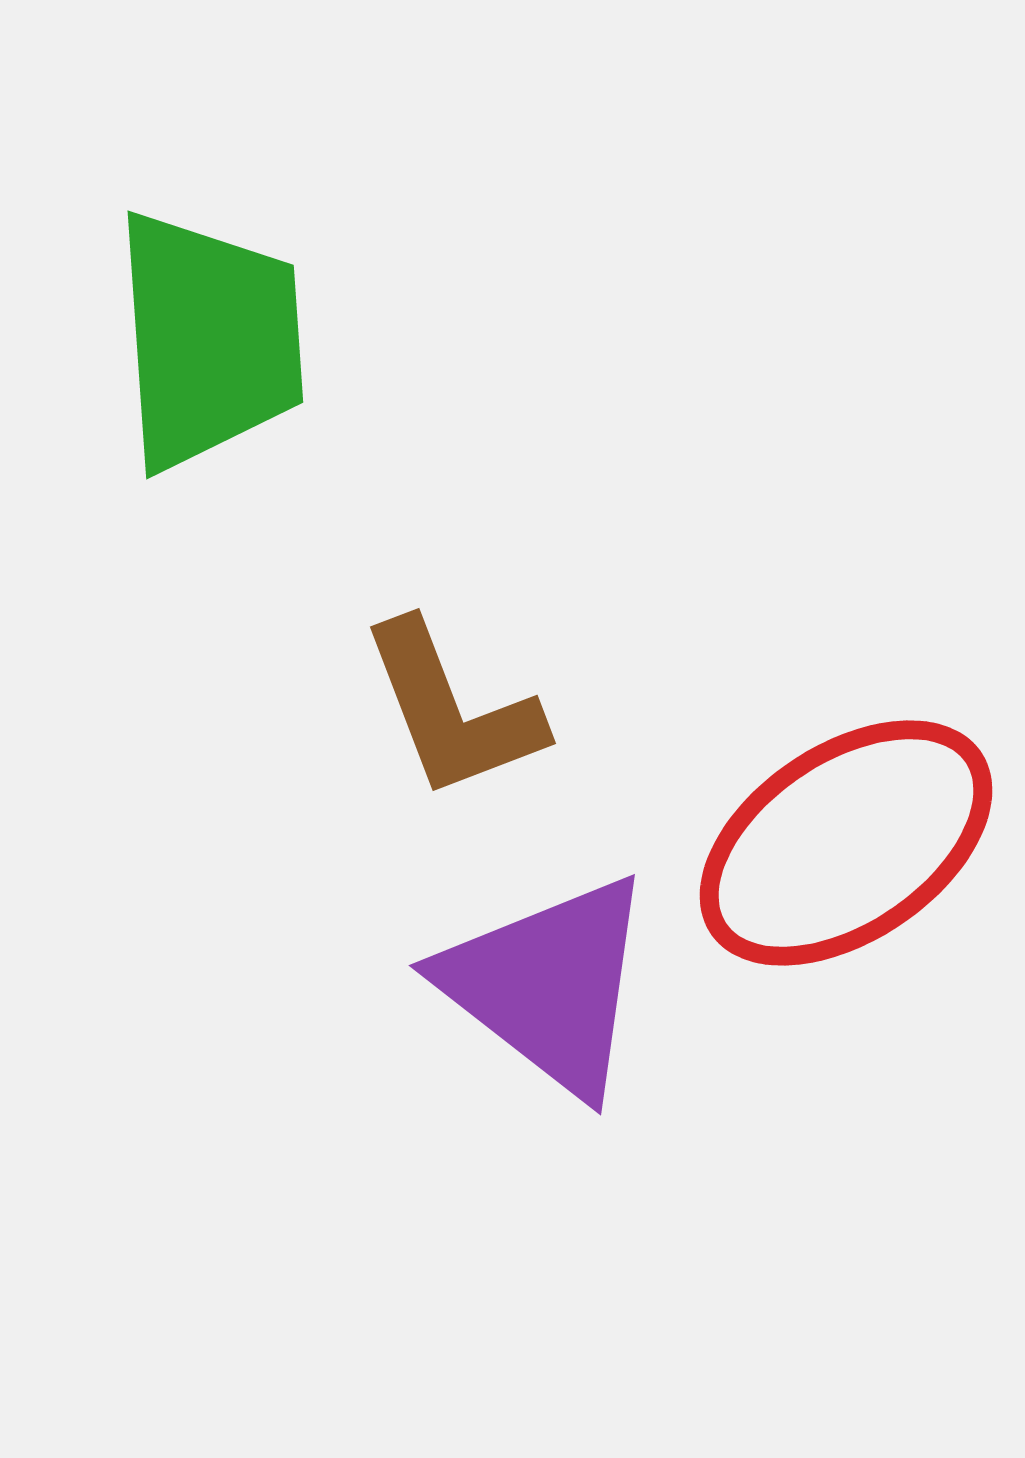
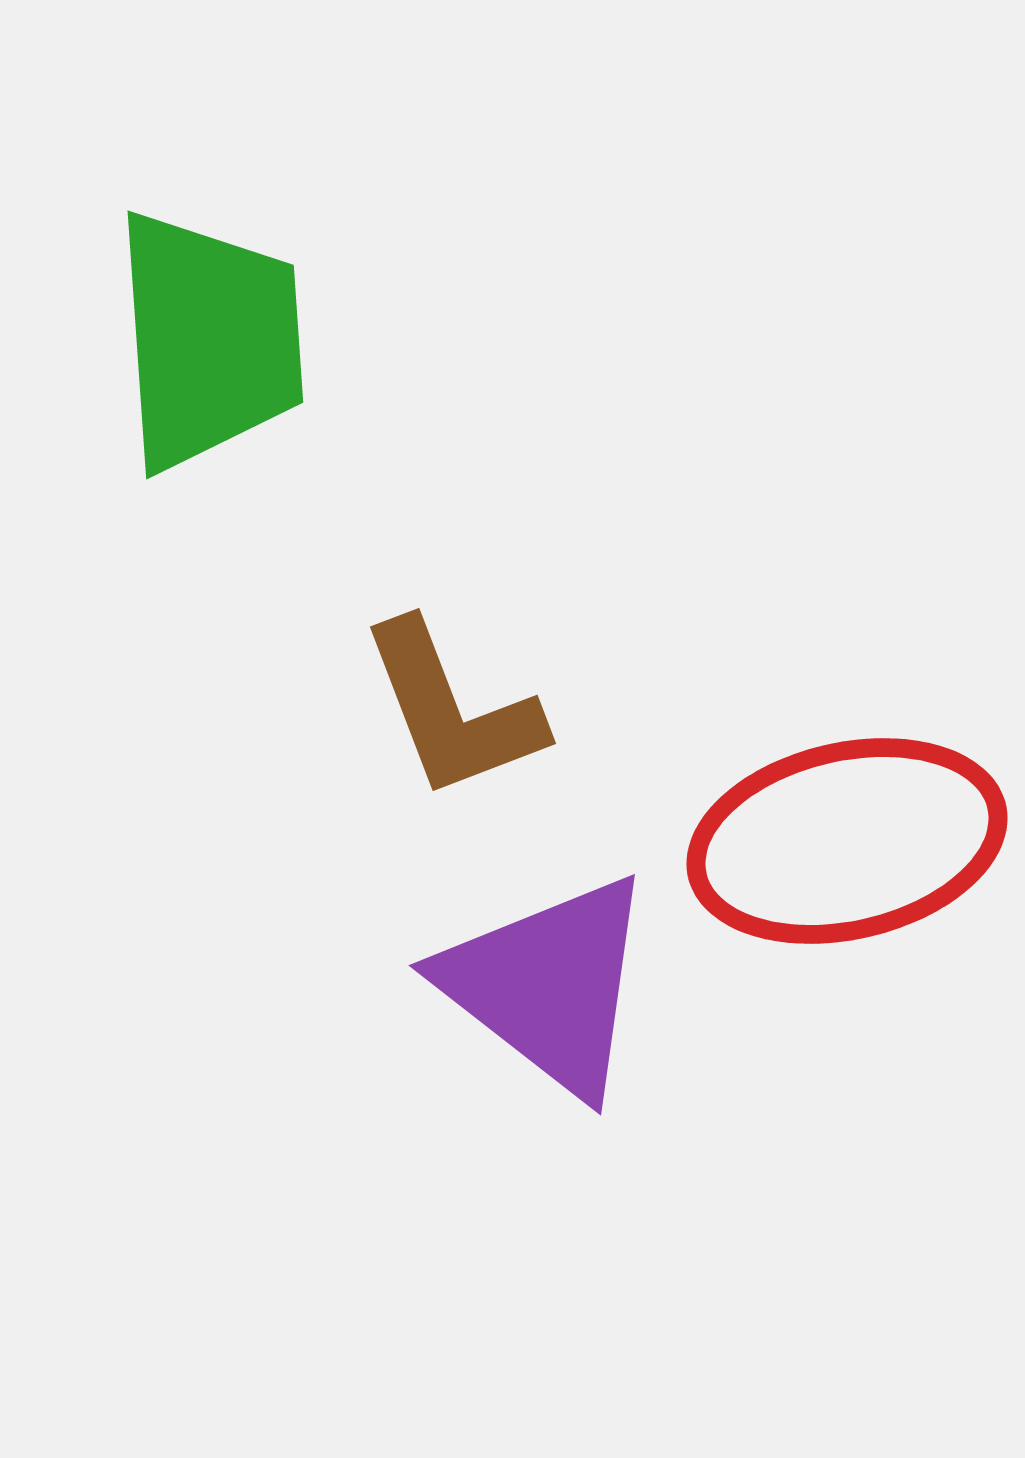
red ellipse: moved 1 px right, 2 px up; rotated 21 degrees clockwise
